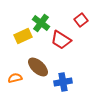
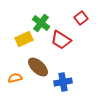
red square: moved 2 px up
yellow rectangle: moved 1 px right, 3 px down
